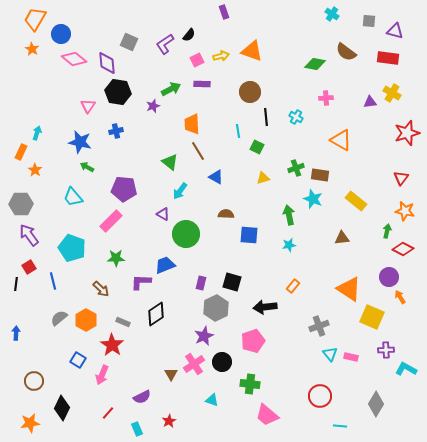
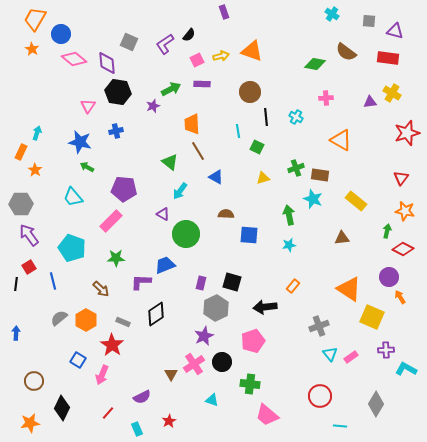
pink rectangle at (351, 357): rotated 48 degrees counterclockwise
